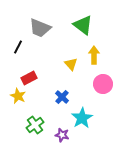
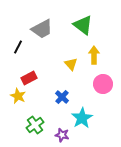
gray trapezoid: moved 2 px right, 1 px down; rotated 50 degrees counterclockwise
